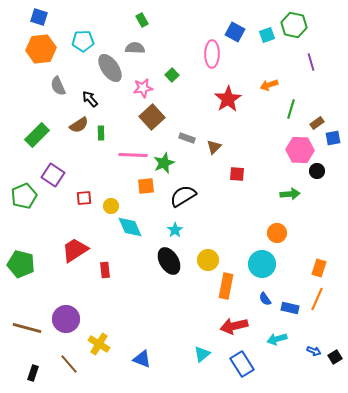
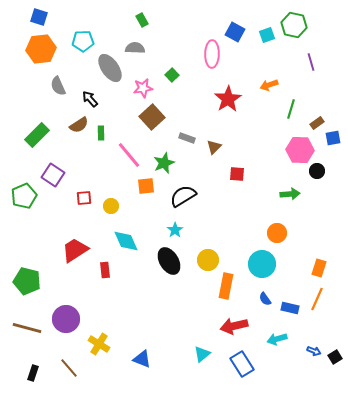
pink line at (133, 155): moved 4 px left; rotated 48 degrees clockwise
cyan diamond at (130, 227): moved 4 px left, 14 px down
green pentagon at (21, 264): moved 6 px right, 17 px down
brown line at (69, 364): moved 4 px down
